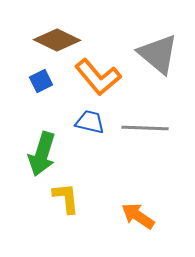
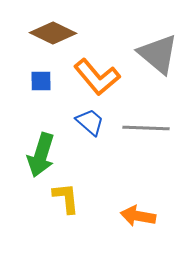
brown diamond: moved 4 px left, 7 px up
orange L-shape: moved 1 px left
blue square: rotated 25 degrees clockwise
blue trapezoid: rotated 28 degrees clockwise
gray line: moved 1 px right
green arrow: moved 1 px left, 1 px down
orange arrow: rotated 24 degrees counterclockwise
